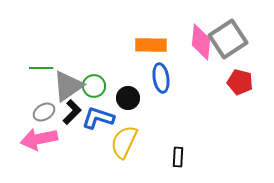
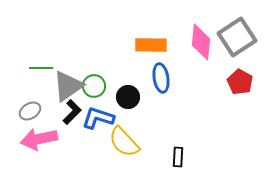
gray square: moved 9 px right, 2 px up
red pentagon: rotated 15 degrees clockwise
black circle: moved 1 px up
gray ellipse: moved 14 px left, 1 px up
yellow semicircle: rotated 68 degrees counterclockwise
